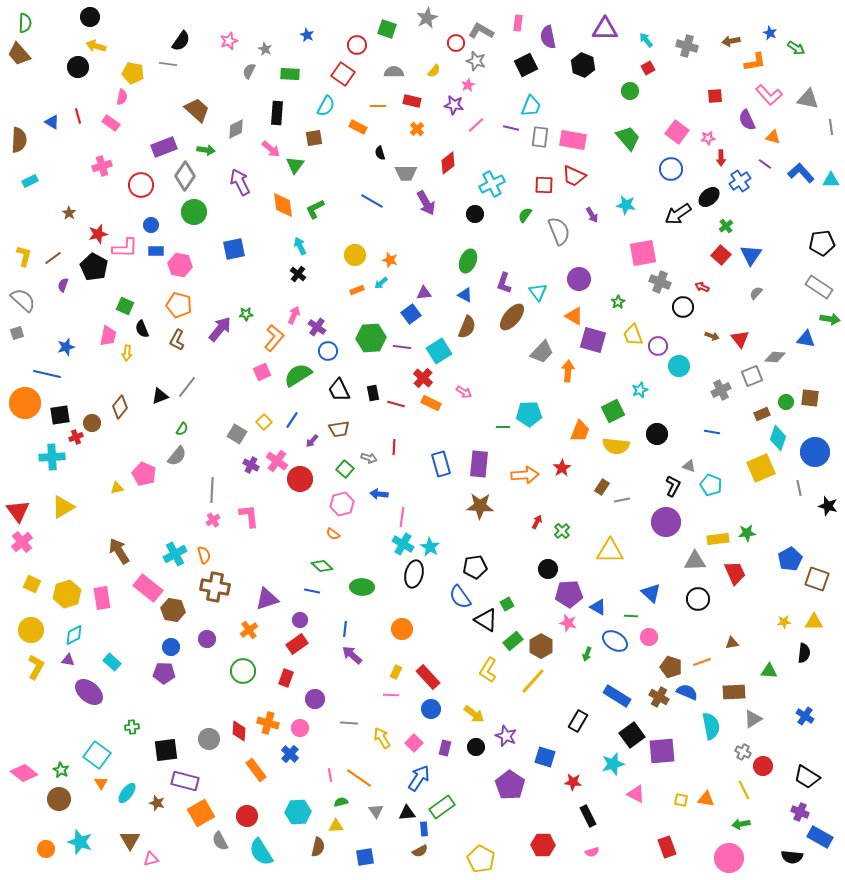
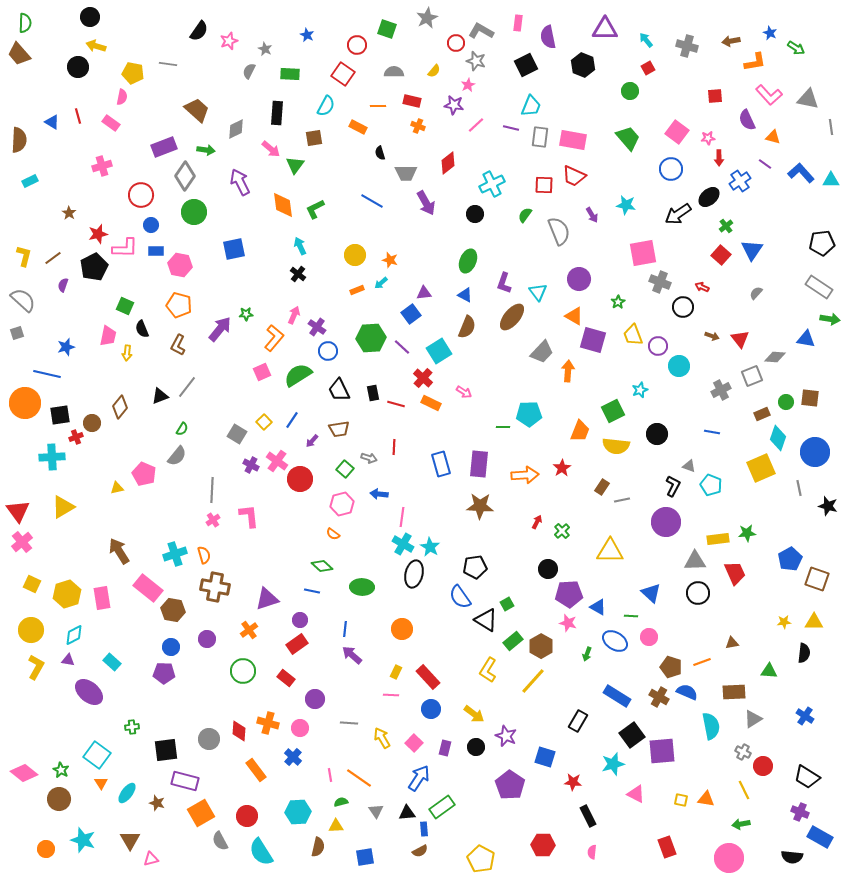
black semicircle at (181, 41): moved 18 px right, 10 px up
orange cross at (417, 129): moved 1 px right, 3 px up; rotated 24 degrees counterclockwise
red arrow at (721, 158): moved 2 px left
red circle at (141, 185): moved 10 px down
blue triangle at (751, 255): moved 1 px right, 5 px up
black pentagon at (94, 267): rotated 16 degrees clockwise
brown L-shape at (177, 340): moved 1 px right, 5 px down
purple line at (402, 347): rotated 36 degrees clockwise
cyan cross at (175, 554): rotated 10 degrees clockwise
black circle at (698, 599): moved 6 px up
red rectangle at (286, 678): rotated 72 degrees counterclockwise
blue cross at (290, 754): moved 3 px right, 3 px down
cyan star at (80, 842): moved 3 px right, 2 px up
pink semicircle at (592, 852): rotated 112 degrees clockwise
